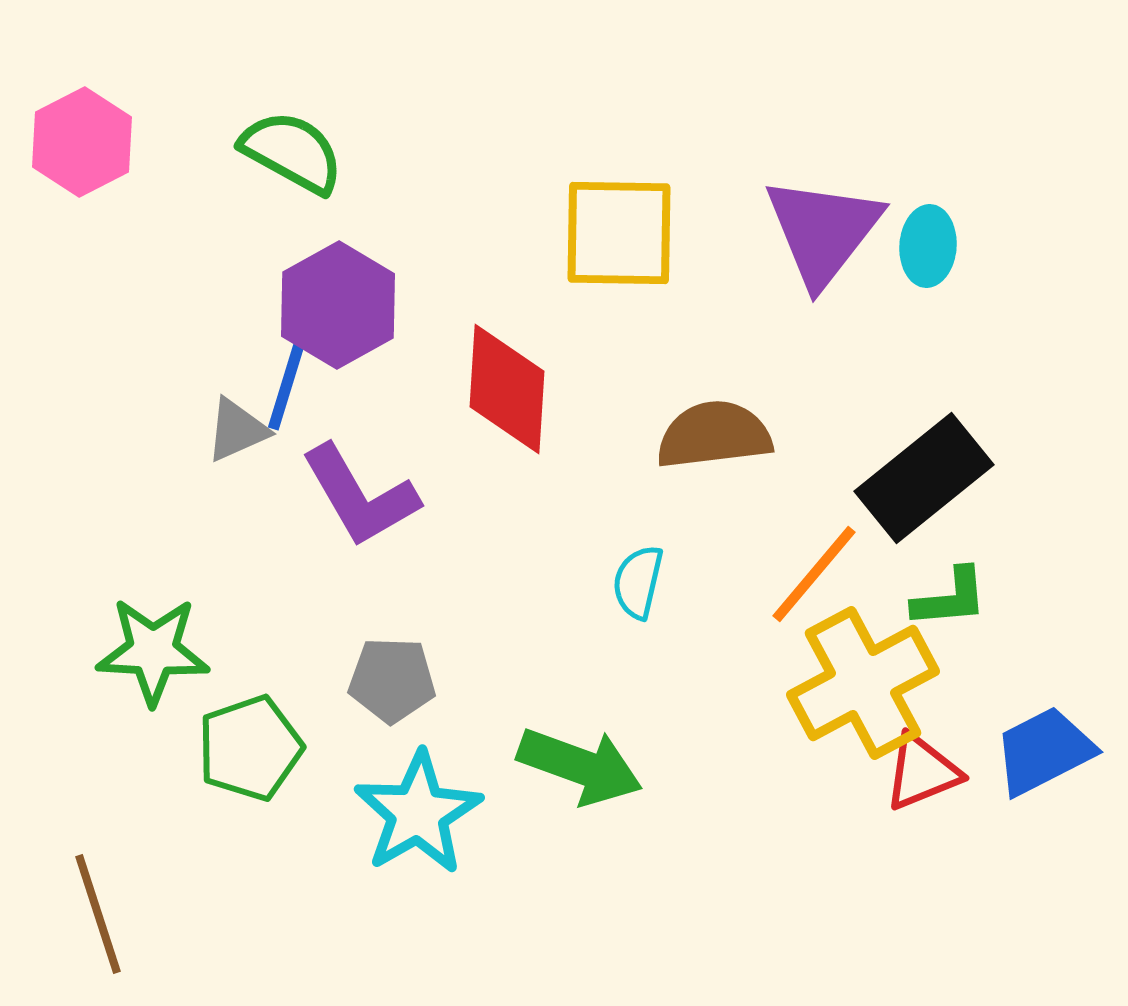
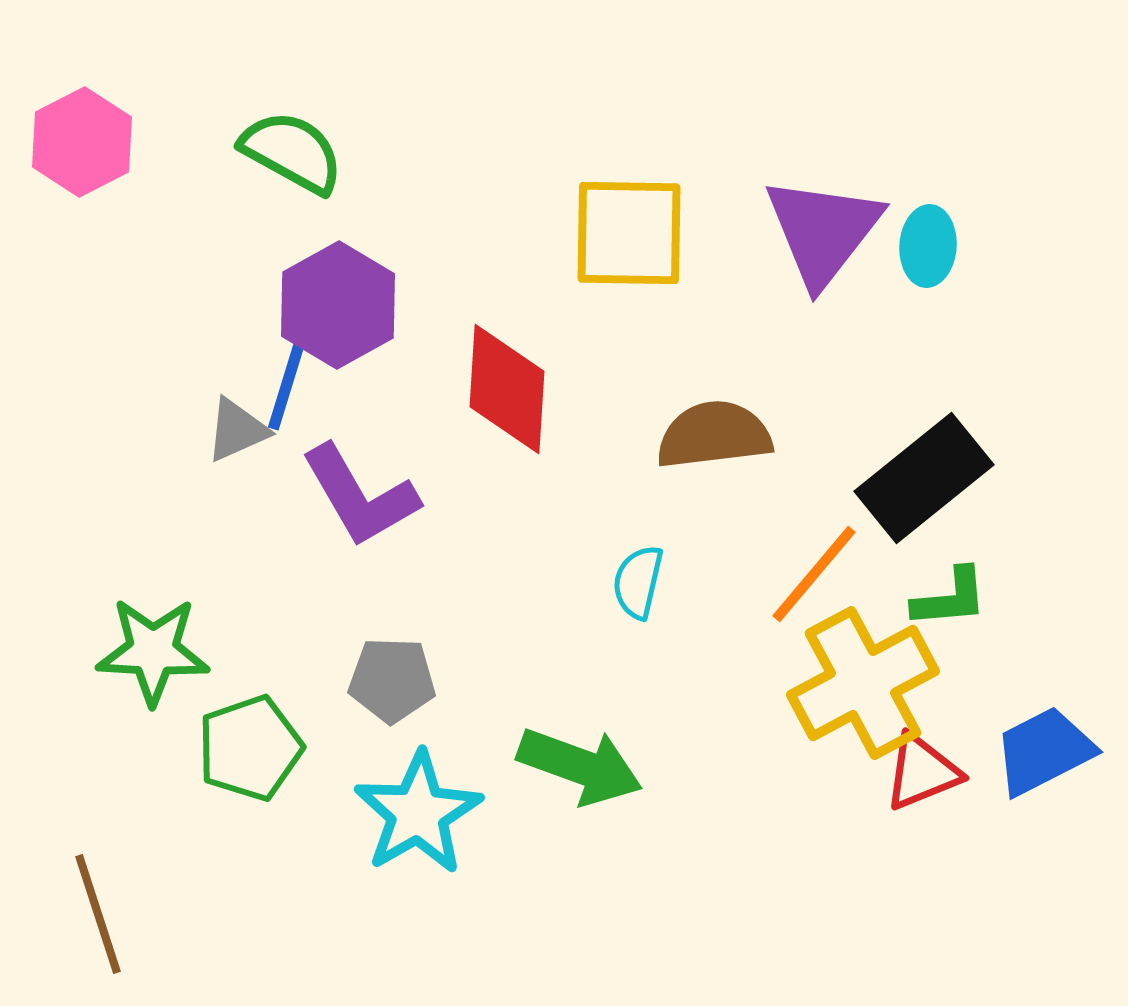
yellow square: moved 10 px right
